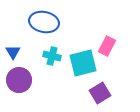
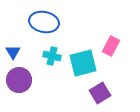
pink rectangle: moved 4 px right
